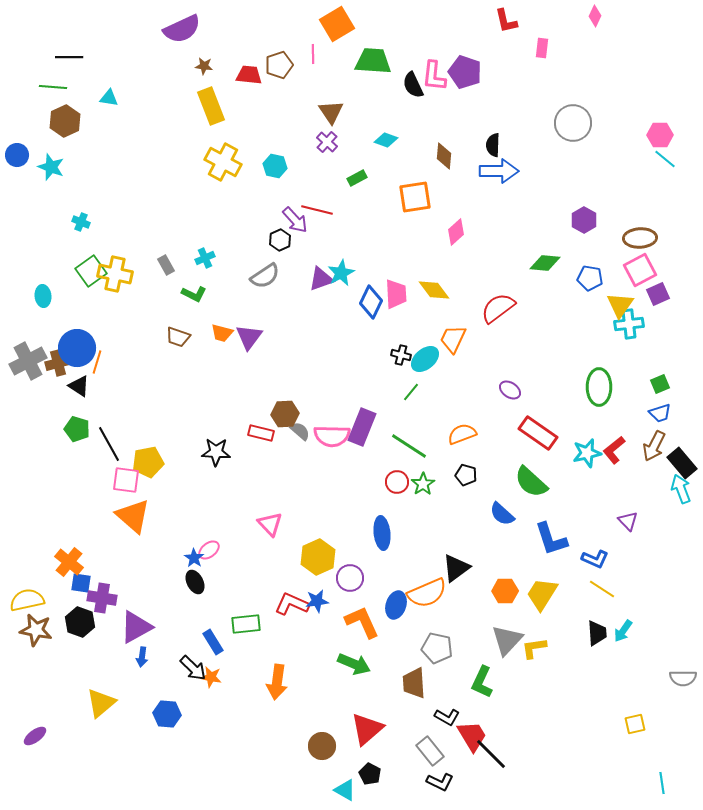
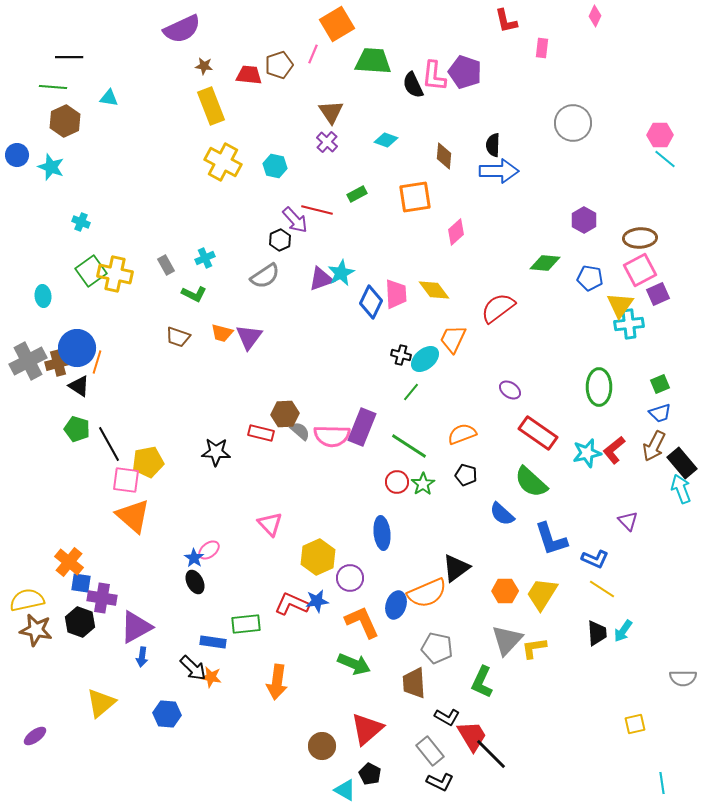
pink line at (313, 54): rotated 24 degrees clockwise
green rectangle at (357, 178): moved 16 px down
blue rectangle at (213, 642): rotated 50 degrees counterclockwise
